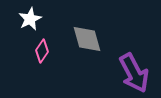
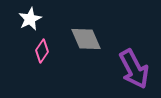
gray diamond: moved 1 px left; rotated 8 degrees counterclockwise
purple arrow: moved 4 px up
